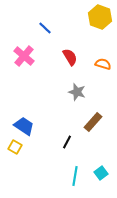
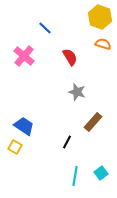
orange semicircle: moved 20 px up
